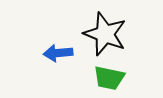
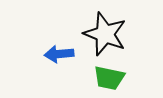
blue arrow: moved 1 px right, 1 px down
